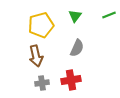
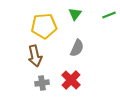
green triangle: moved 2 px up
yellow pentagon: moved 3 px right, 1 px down; rotated 10 degrees clockwise
brown arrow: moved 1 px left
red cross: rotated 36 degrees counterclockwise
